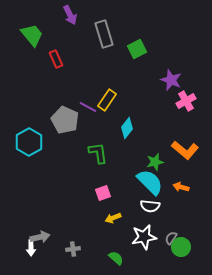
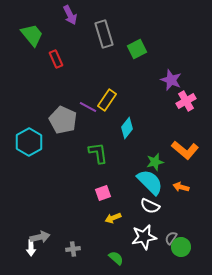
gray pentagon: moved 2 px left
white semicircle: rotated 18 degrees clockwise
